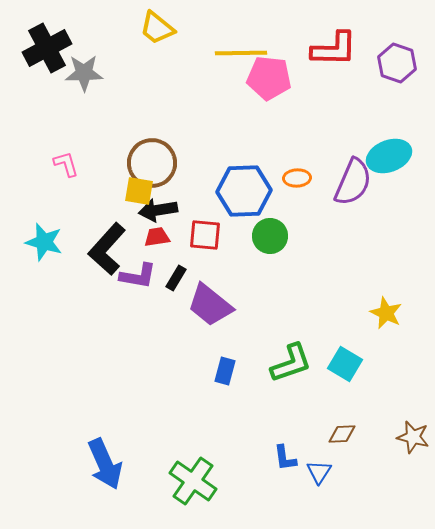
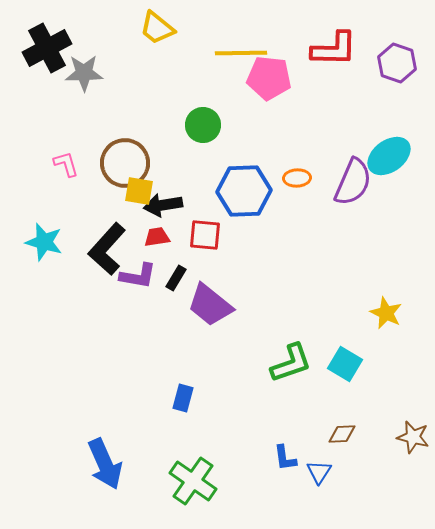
cyan ellipse: rotated 15 degrees counterclockwise
brown circle: moved 27 px left
black arrow: moved 5 px right, 5 px up
green circle: moved 67 px left, 111 px up
blue rectangle: moved 42 px left, 27 px down
